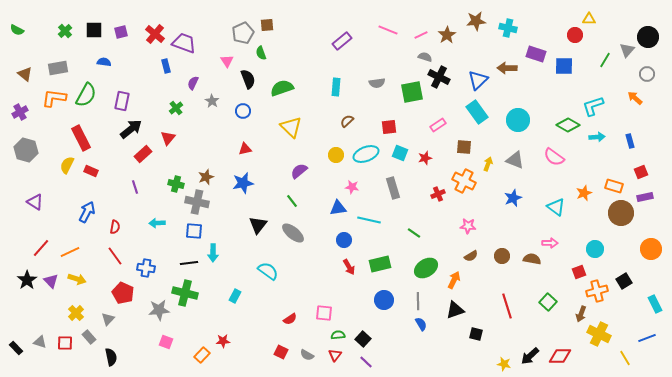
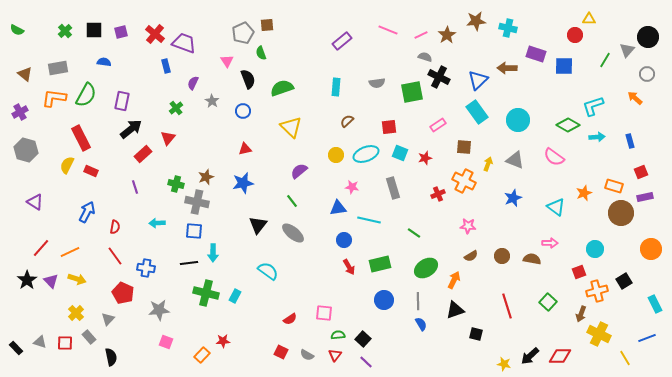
green cross at (185, 293): moved 21 px right
